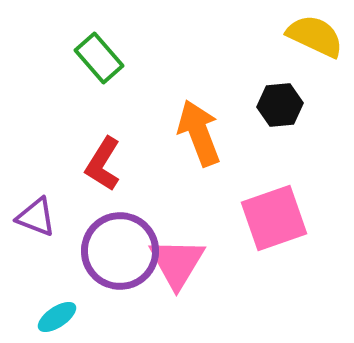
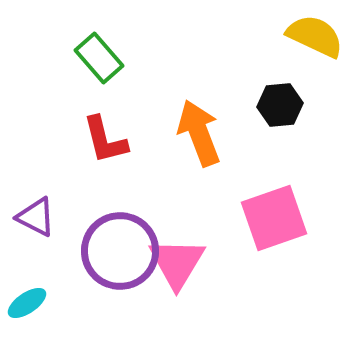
red L-shape: moved 2 px right, 24 px up; rotated 46 degrees counterclockwise
purple triangle: rotated 6 degrees clockwise
cyan ellipse: moved 30 px left, 14 px up
